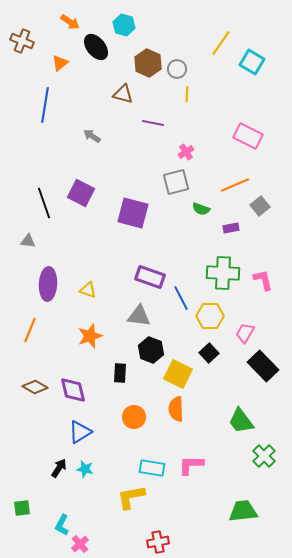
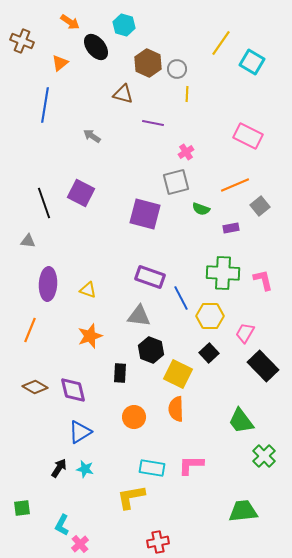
purple square at (133, 213): moved 12 px right, 1 px down
